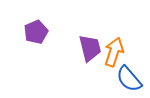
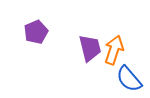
orange arrow: moved 2 px up
